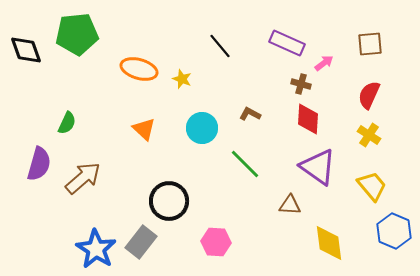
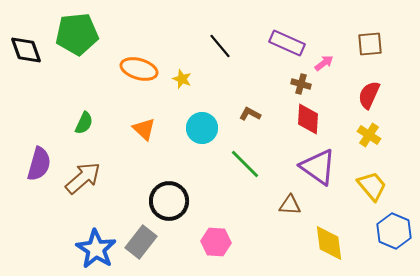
green semicircle: moved 17 px right
